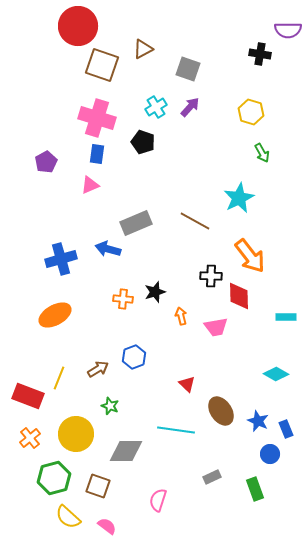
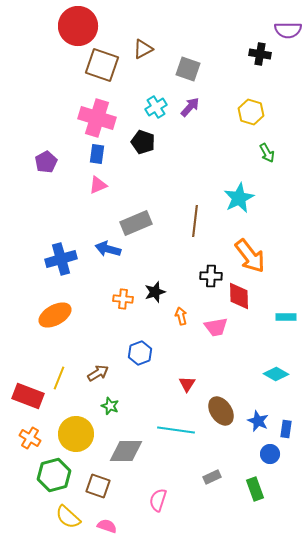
green arrow at (262, 153): moved 5 px right
pink triangle at (90, 185): moved 8 px right
brown line at (195, 221): rotated 68 degrees clockwise
blue hexagon at (134, 357): moved 6 px right, 4 px up
brown arrow at (98, 369): moved 4 px down
red triangle at (187, 384): rotated 18 degrees clockwise
blue rectangle at (286, 429): rotated 30 degrees clockwise
orange cross at (30, 438): rotated 20 degrees counterclockwise
green hexagon at (54, 478): moved 3 px up
pink semicircle at (107, 526): rotated 18 degrees counterclockwise
